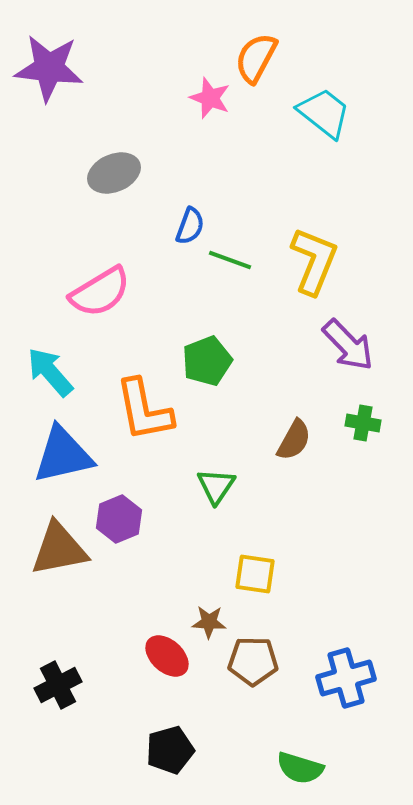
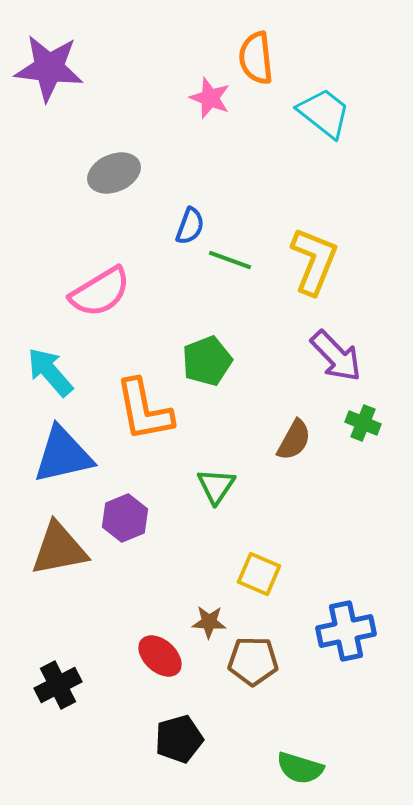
orange semicircle: rotated 34 degrees counterclockwise
purple arrow: moved 12 px left, 11 px down
green cross: rotated 12 degrees clockwise
purple hexagon: moved 6 px right, 1 px up
yellow square: moved 4 px right; rotated 15 degrees clockwise
red ellipse: moved 7 px left
blue cross: moved 47 px up; rotated 4 degrees clockwise
black pentagon: moved 9 px right, 11 px up
